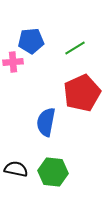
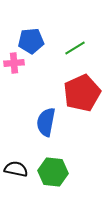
pink cross: moved 1 px right, 1 px down
